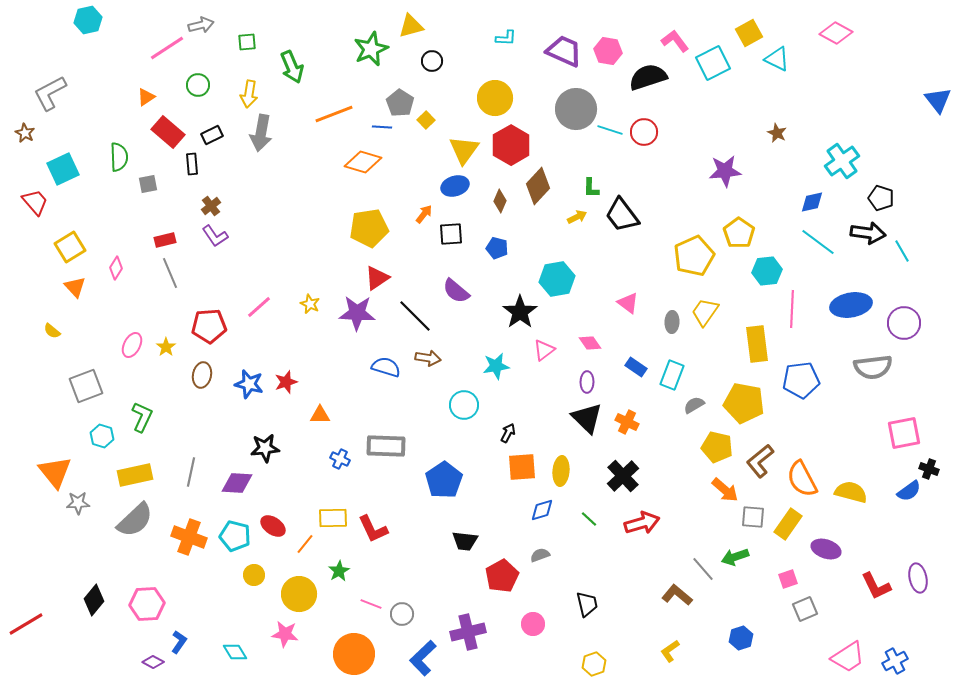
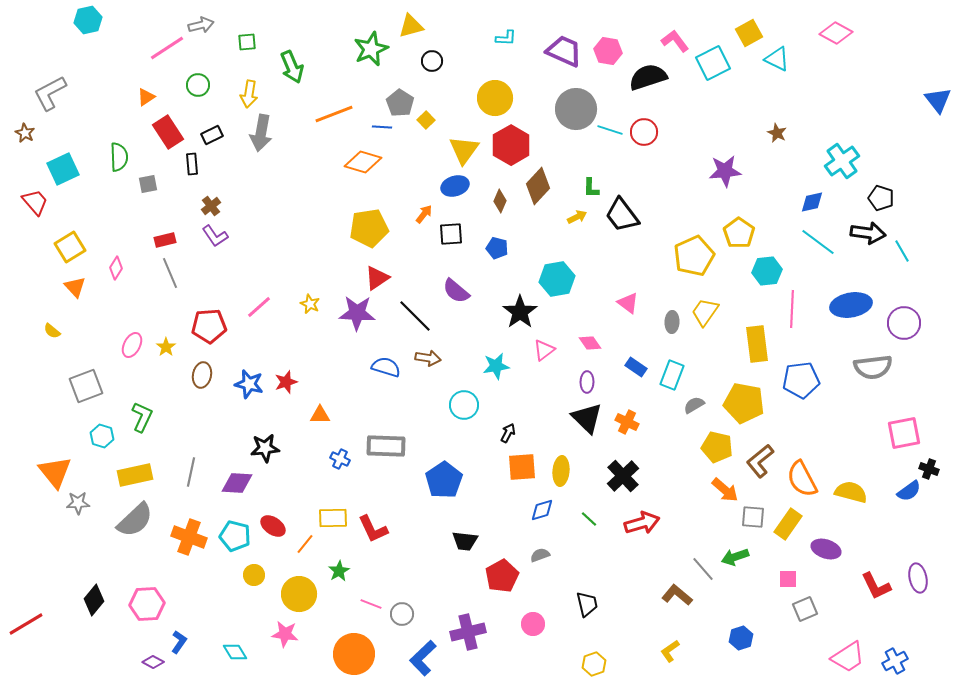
red rectangle at (168, 132): rotated 16 degrees clockwise
pink square at (788, 579): rotated 18 degrees clockwise
